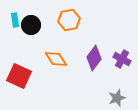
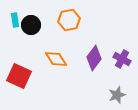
gray star: moved 3 px up
